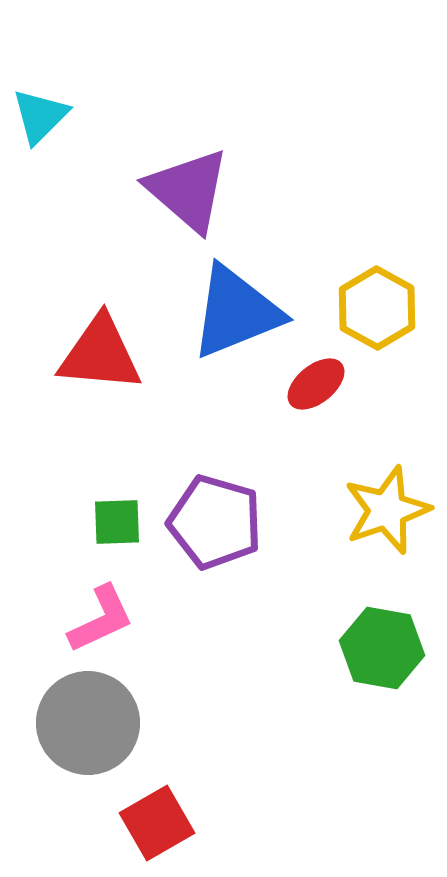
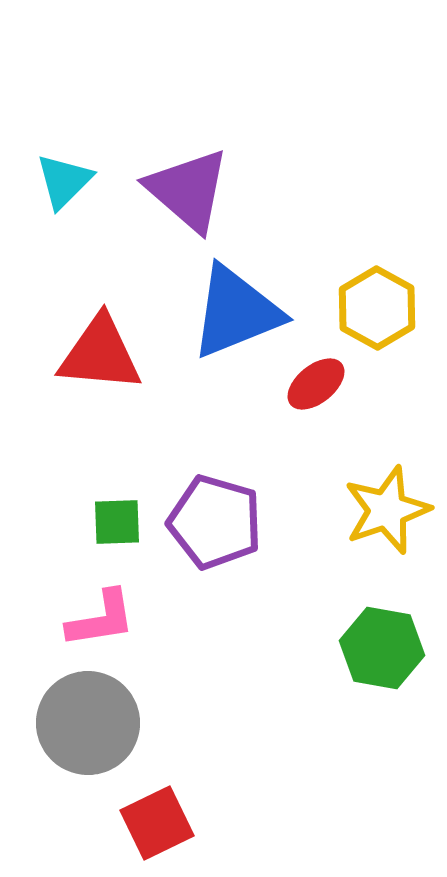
cyan triangle: moved 24 px right, 65 px down
pink L-shape: rotated 16 degrees clockwise
red square: rotated 4 degrees clockwise
